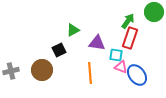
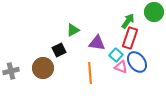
cyan square: rotated 32 degrees clockwise
brown circle: moved 1 px right, 2 px up
blue ellipse: moved 13 px up
